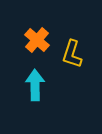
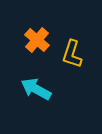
cyan arrow: moved 1 px right, 4 px down; rotated 60 degrees counterclockwise
